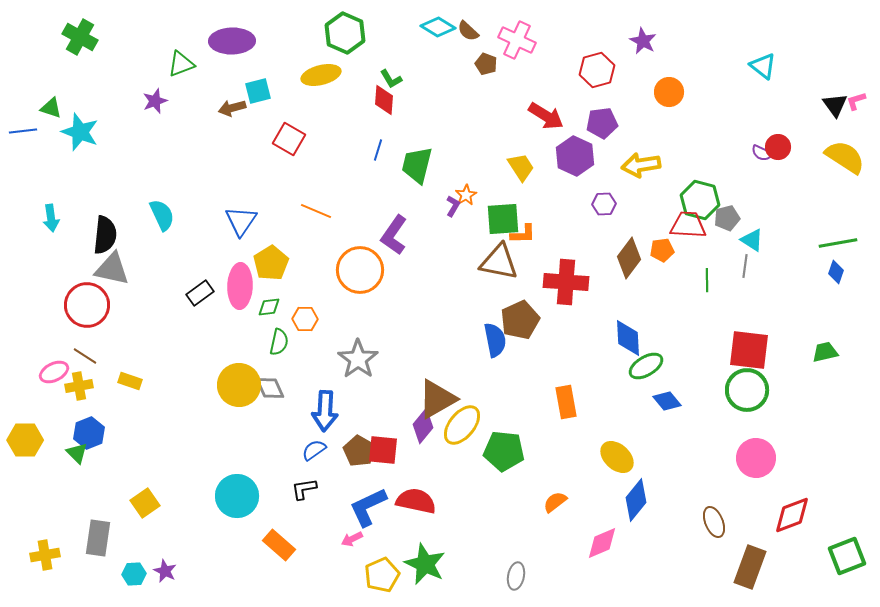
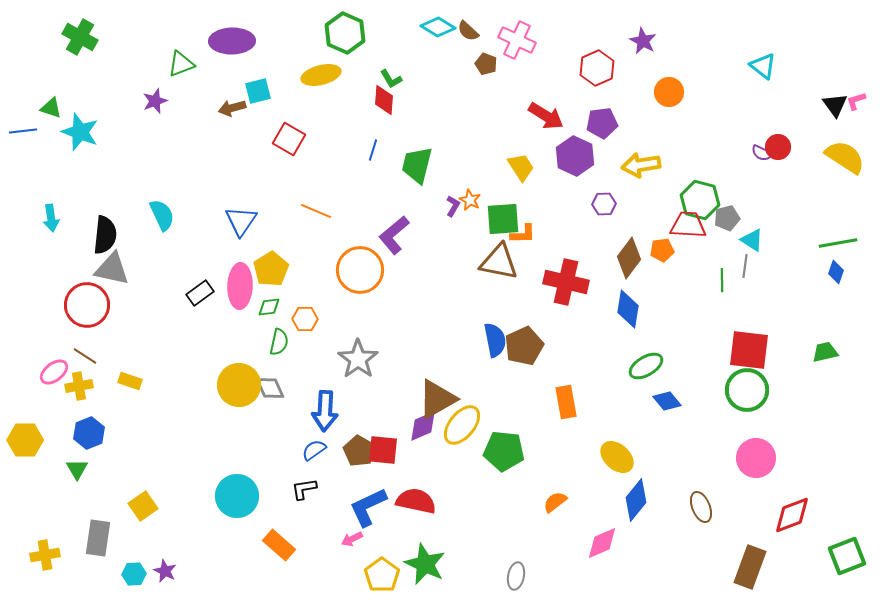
red hexagon at (597, 70): moved 2 px up; rotated 8 degrees counterclockwise
blue line at (378, 150): moved 5 px left
orange star at (466, 195): moved 4 px right, 5 px down; rotated 15 degrees counterclockwise
purple L-shape at (394, 235): rotated 15 degrees clockwise
yellow pentagon at (271, 263): moved 6 px down
green line at (707, 280): moved 15 px right
red cross at (566, 282): rotated 9 degrees clockwise
brown pentagon at (520, 320): moved 4 px right, 26 px down
blue diamond at (628, 338): moved 29 px up; rotated 12 degrees clockwise
pink ellipse at (54, 372): rotated 12 degrees counterclockwise
purple diamond at (423, 426): rotated 28 degrees clockwise
green triangle at (77, 453): moved 16 px down; rotated 15 degrees clockwise
yellow square at (145, 503): moved 2 px left, 3 px down
brown ellipse at (714, 522): moved 13 px left, 15 px up
yellow pentagon at (382, 575): rotated 12 degrees counterclockwise
